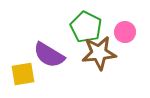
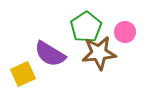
green pentagon: rotated 12 degrees clockwise
purple semicircle: moved 1 px right, 1 px up
yellow square: rotated 15 degrees counterclockwise
